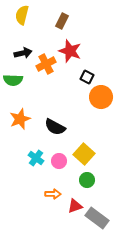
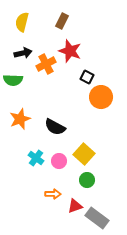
yellow semicircle: moved 7 px down
